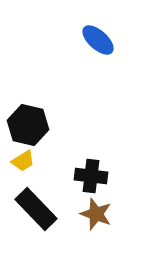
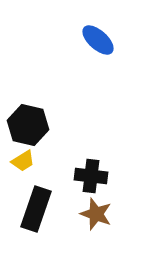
black rectangle: rotated 63 degrees clockwise
